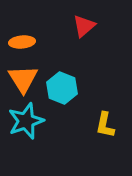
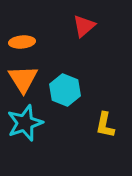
cyan hexagon: moved 3 px right, 2 px down
cyan star: moved 1 px left, 2 px down
